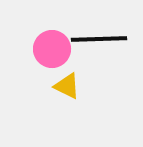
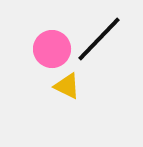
black line: rotated 44 degrees counterclockwise
